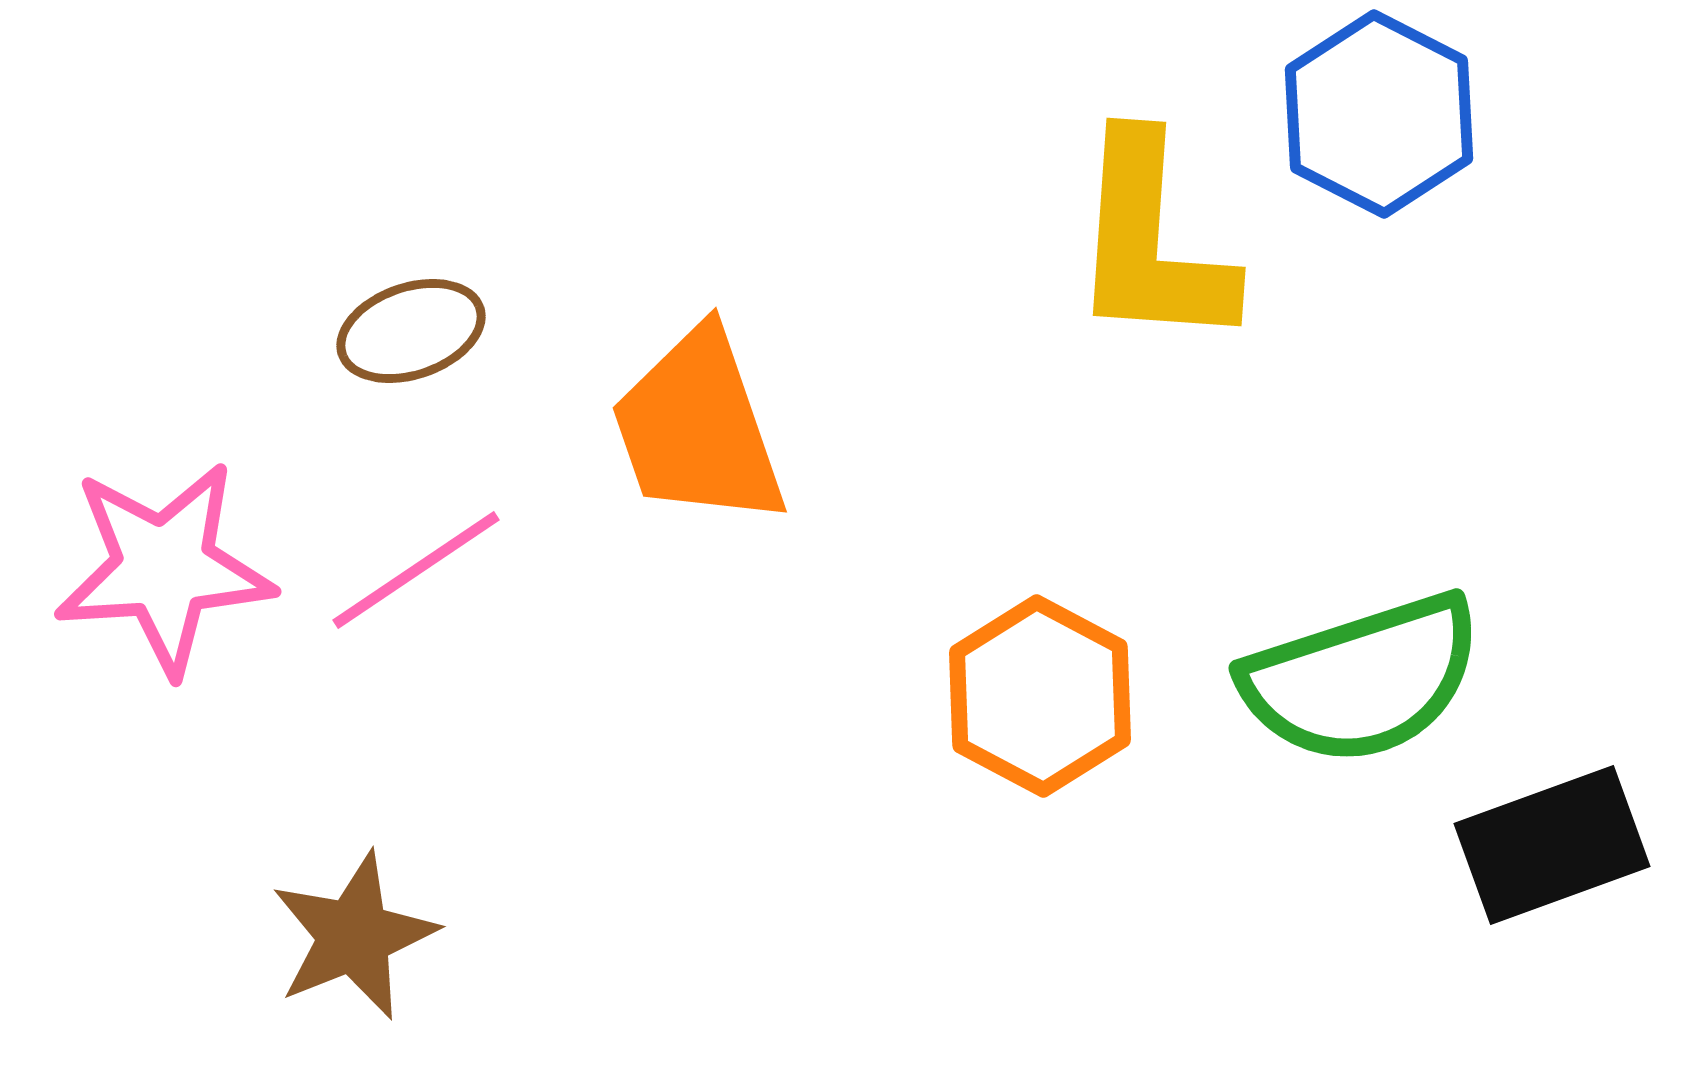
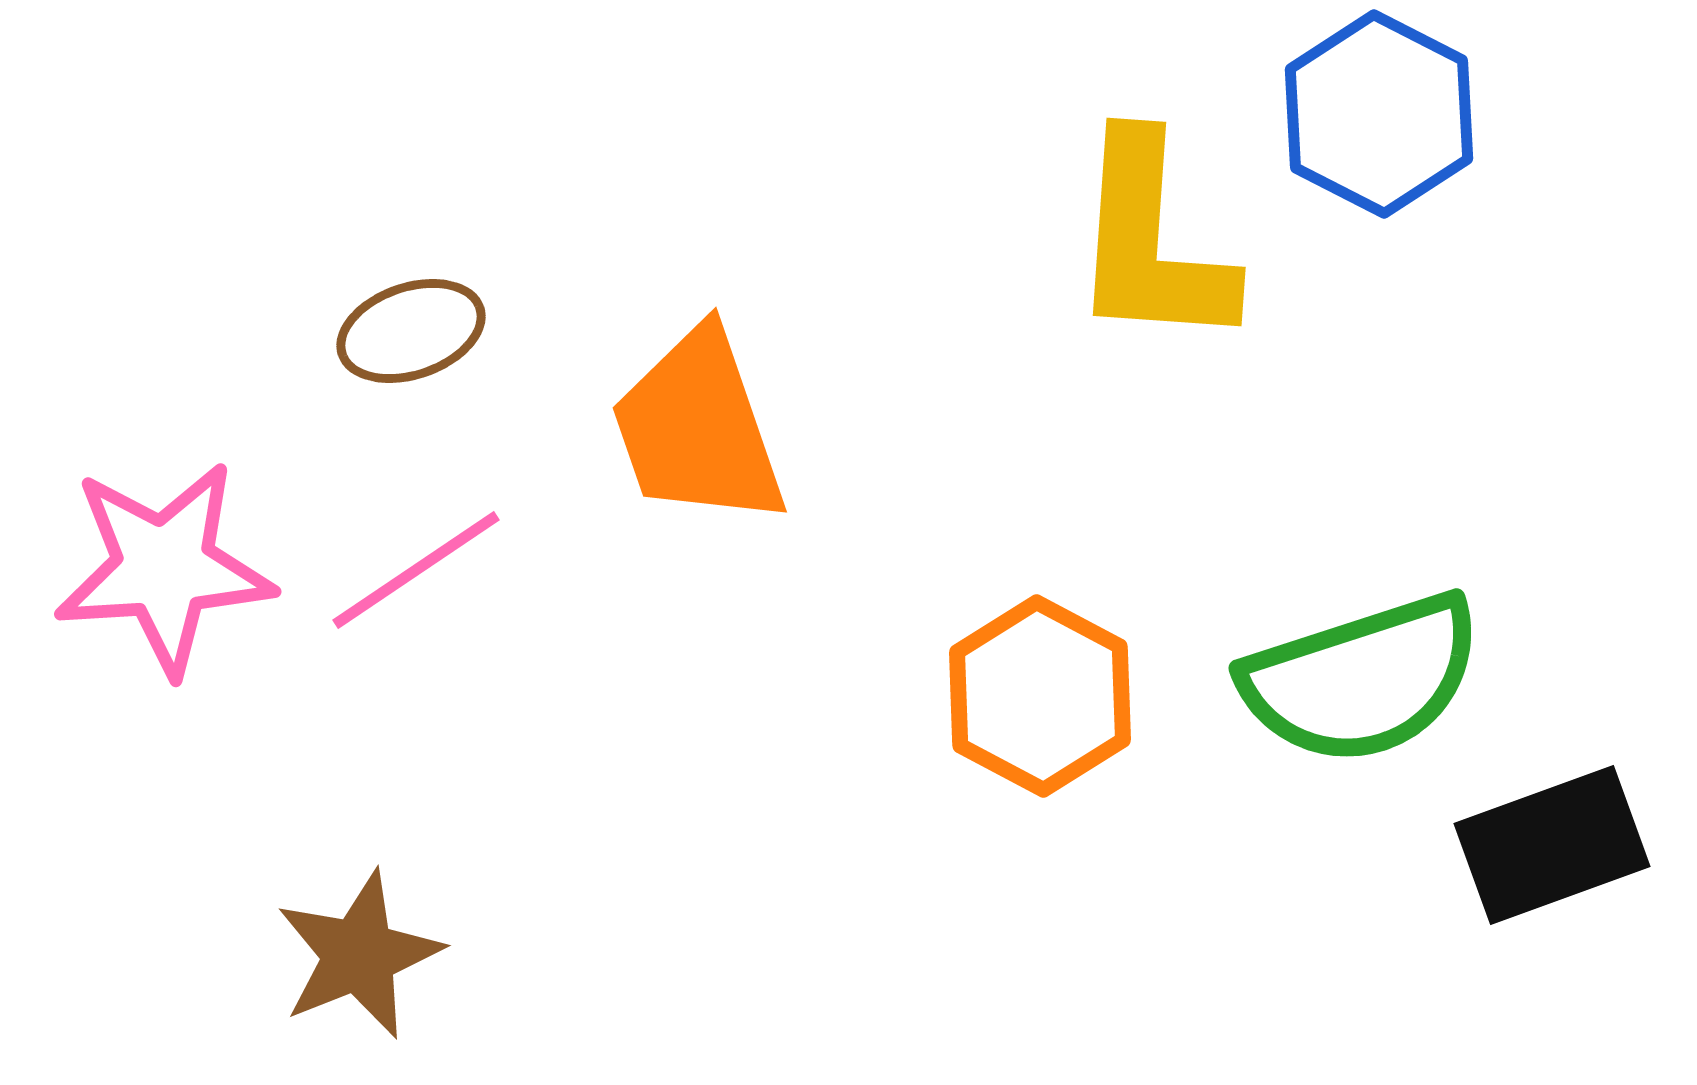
brown star: moved 5 px right, 19 px down
